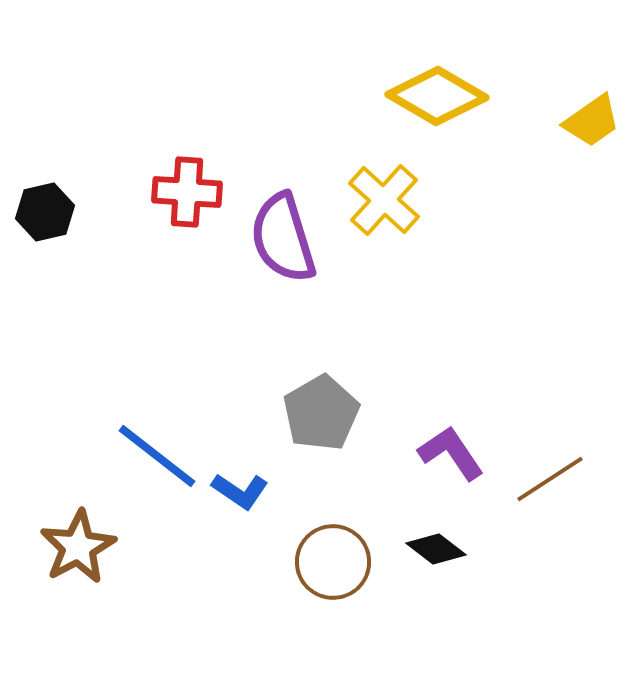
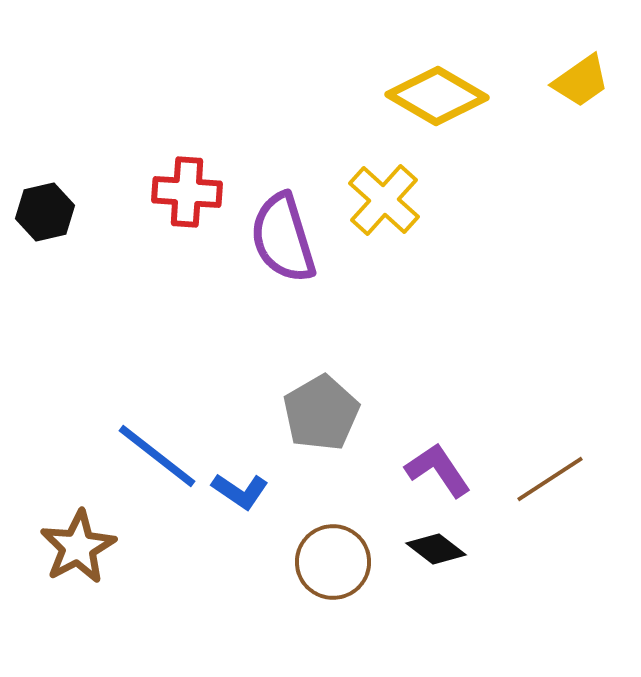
yellow trapezoid: moved 11 px left, 40 px up
purple L-shape: moved 13 px left, 17 px down
